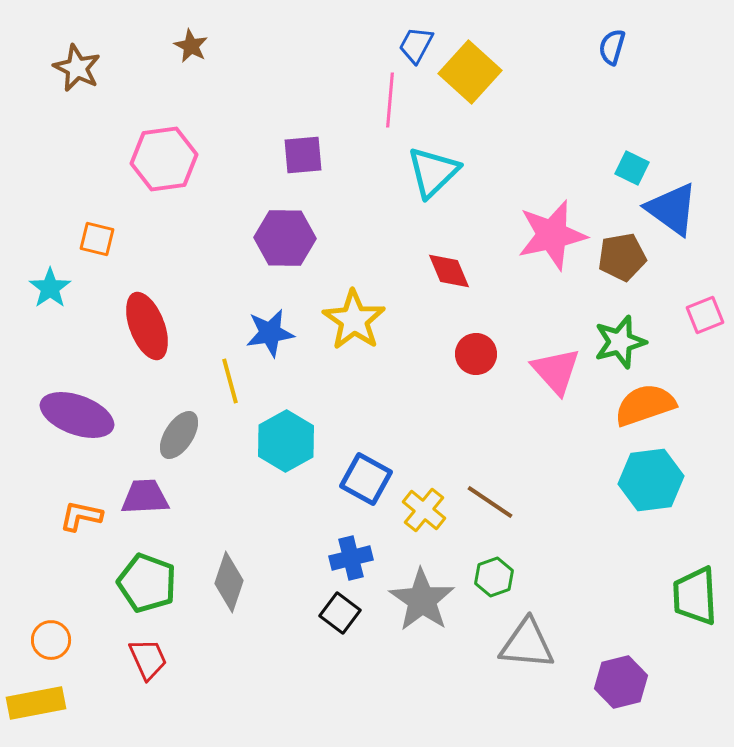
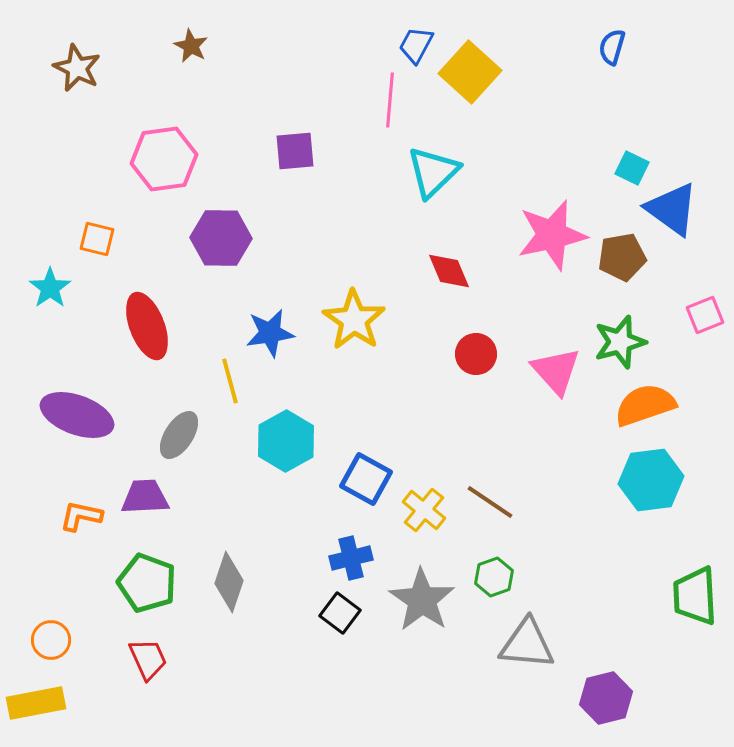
purple square at (303, 155): moved 8 px left, 4 px up
purple hexagon at (285, 238): moved 64 px left
purple hexagon at (621, 682): moved 15 px left, 16 px down
